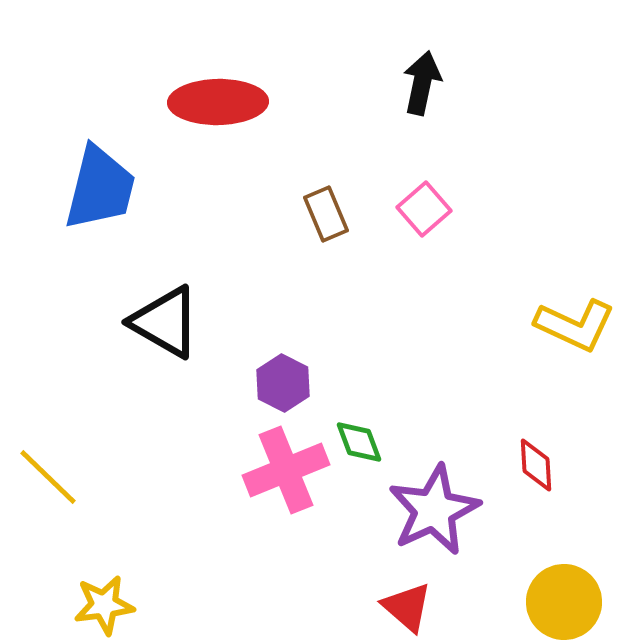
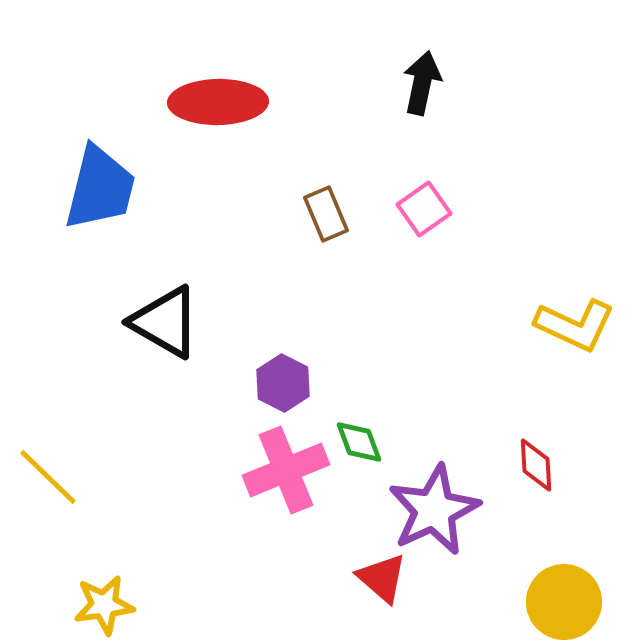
pink square: rotated 6 degrees clockwise
red triangle: moved 25 px left, 29 px up
